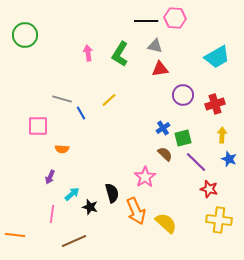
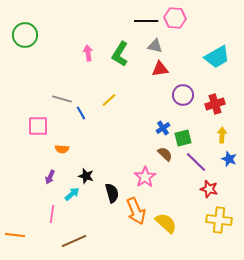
black star: moved 4 px left, 31 px up
